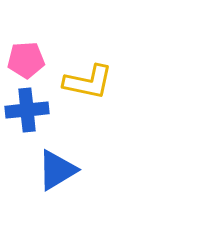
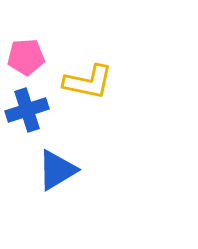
pink pentagon: moved 3 px up
blue cross: rotated 12 degrees counterclockwise
